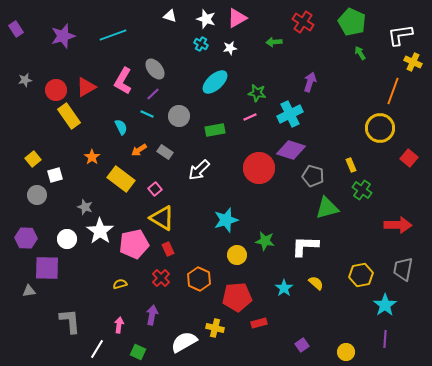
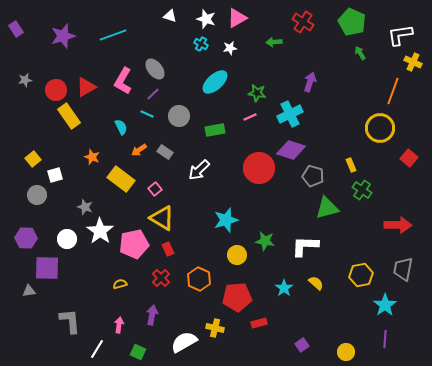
orange star at (92, 157): rotated 14 degrees counterclockwise
